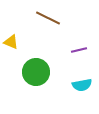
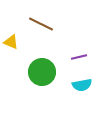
brown line: moved 7 px left, 6 px down
purple line: moved 7 px down
green circle: moved 6 px right
